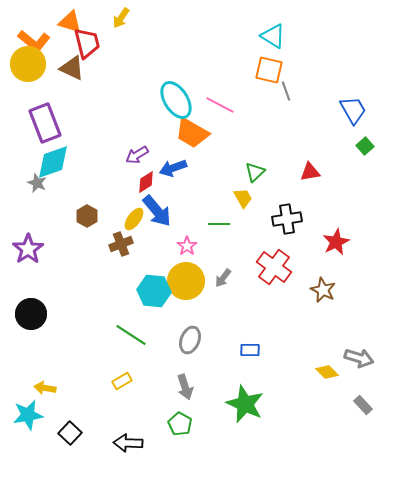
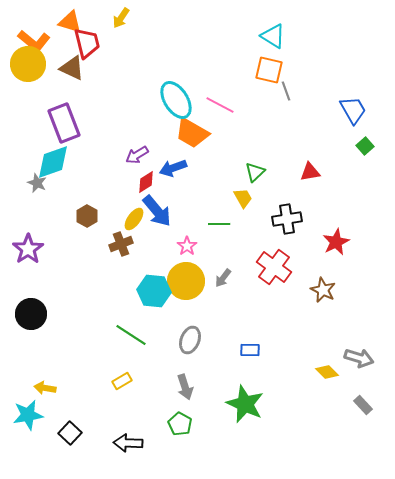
purple rectangle at (45, 123): moved 19 px right
